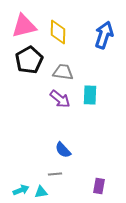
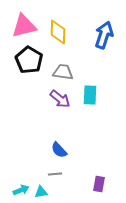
black pentagon: rotated 12 degrees counterclockwise
blue semicircle: moved 4 px left
purple rectangle: moved 2 px up
